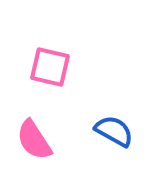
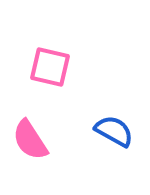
pink semicircle: moved 4 px left
